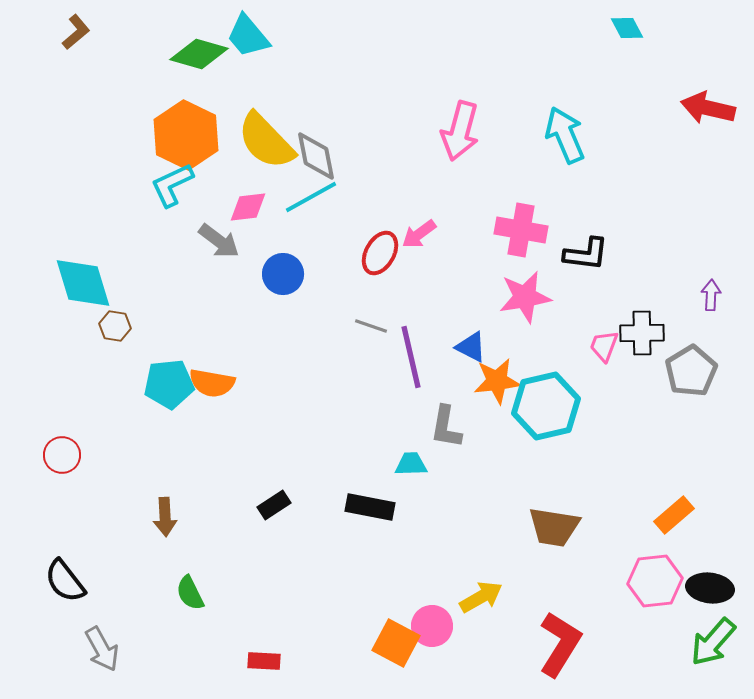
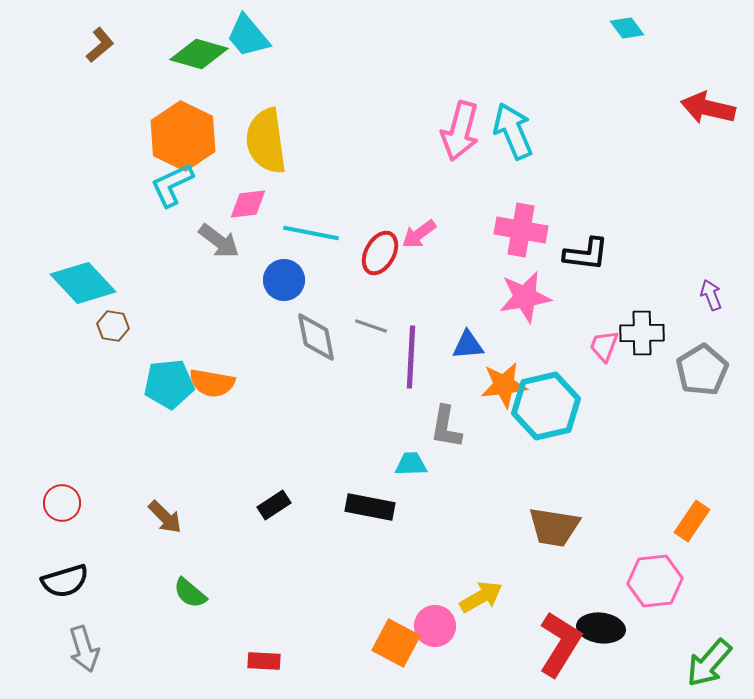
cyan diamond at (627, 28): rotated 8 degrees counterclockwise
brown L-shape at (76, 32): moved 24 px right, 13 px down
orange hexagon at (186, 135): moved 3 px left, 1 px down
cyan arrow at (565, 135): moved 52 px left, 4 px up
yellow semicircle at (266, 141): rotated 36 degrees clockwise
gray diamond at (316, 156): moved 181 px down
cyan line at (311, 197): moved 36 px down; rotated 40 degrees clockwise
pink diamond at (248, 207): moved 3 px up
blue circle at (283, 274): moved 1 px right, 6 px down
cyan diamond at (83, 283): rotated 26 degrees counterclockwise
purple arrow at (711, 295): rotated 24 degrees counterclockwise
brown hexagon at (115, 326): moved 2 px left
blue triangle at (471, 347): moved 3 px left, 2 px up; rotated 32 degrees counterclockwise
purple line at (411, 357): rotated 16 degrees clockwise
gray pentagon at (691, 371): moved 11 px right, 1 px up
orange star at (497, 381): moved 7 px right, 4 px down
red circle at (62, 455): moved 48 px down
orange rectangle at (674, 515): moved 18 px right, 6 px down; rotated 15 degrees counterclockwise
brown arrow at (165, 517): rotated 42 degrees counterclockwise
black semicircle at (65, 581): rotated 69 degrees counterclockwise
black ellipse at (710, 588): moved 109 px left, 40 px down
green semicircle at (190, 593): rotated 24 degrees counterclockwise
pink circle at (432, 626): moved 3 px right
green arrow at (713, 642): moved 4 px left, 21 px down
gray arrow at (102, 649): moved 18 px left; rotated 12 degrees clockwise
